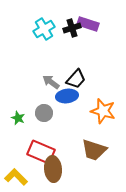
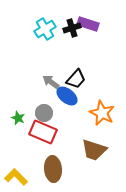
cyan cross: moved 1 px right
blue ellipse: rotated 45 degrees clockwise
orange star: moved 1 px left, 2 px down; rotated 10 degrees clockwise
red rectangle: moved 2 px right, 20 px up
